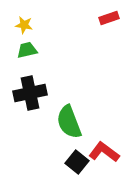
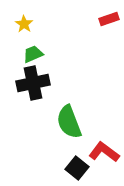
red rectangle: moved 1 px down
yellow star: moved 1 px up; rotated 24 degrees clockwise
green trapezoid: moved 6 px right, 4 px down; rotated 10 degrees counterclockwise
black cross: moved 3 px right, 10 px up
black square: moved 6 px down
